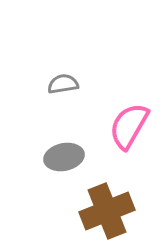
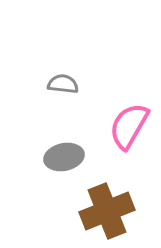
gray semicircle: rotated 16 degrees clockwise
